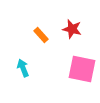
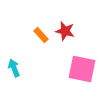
red star: moved 7 px left, 2 px down
cyan arrow: moved 9 px left
